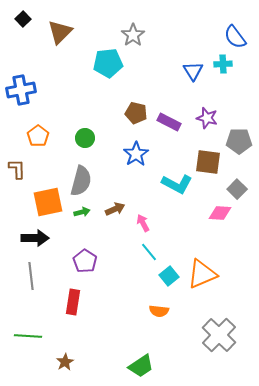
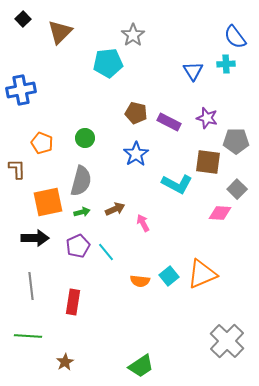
cyan cross: moved 3 px right
orange pentagon: moved 4 px right, 7 px down; rotated 15 degrees counterclockwise
gray pentagon: moved 3 px left
cyan line: moved 43 px left
purple pentagon: moved 7 px left, 15 px up; rotated 15 degrees clockwise
gray line: moved 10 px down
orange semicircle: moved 19 px left, 30 px up
gray cross: moved 8 px right, 6 px down
